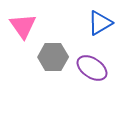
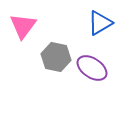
pink triangle: rotated 12 degrees clockwise
gray hexagon: moved 3 px right; rotated 12 degrees clockwise
